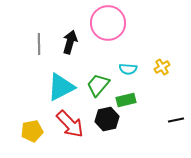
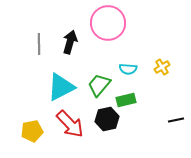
green trapezoid: moved 1 px right
